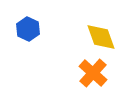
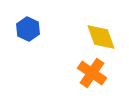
orange cross: moved 1 px left; rotated 8 degrees counterclockwise
